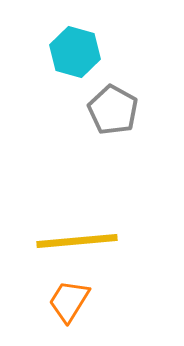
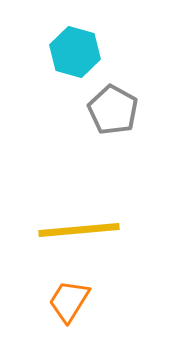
yellow line: moved 2 px right, 11 px up
